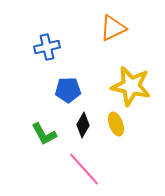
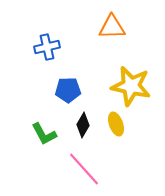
orange triangle: moved 1 px left, 1 px up; rotated 24 degrees clockwise
